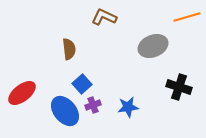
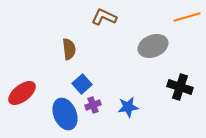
black cross: moved 1 px right
blue ellipse: moved 3 px down; rotated 16 degrees clockwise
